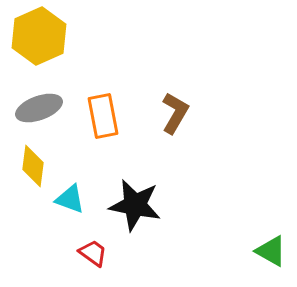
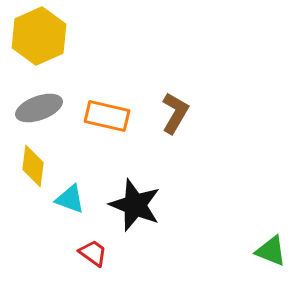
orange rectangle: moved 4 px right; rotated 66 degrees counterclockwise
black star: rotated 10 degrees clockwise
green triangle: rotated 8 degrees counterclockwise
